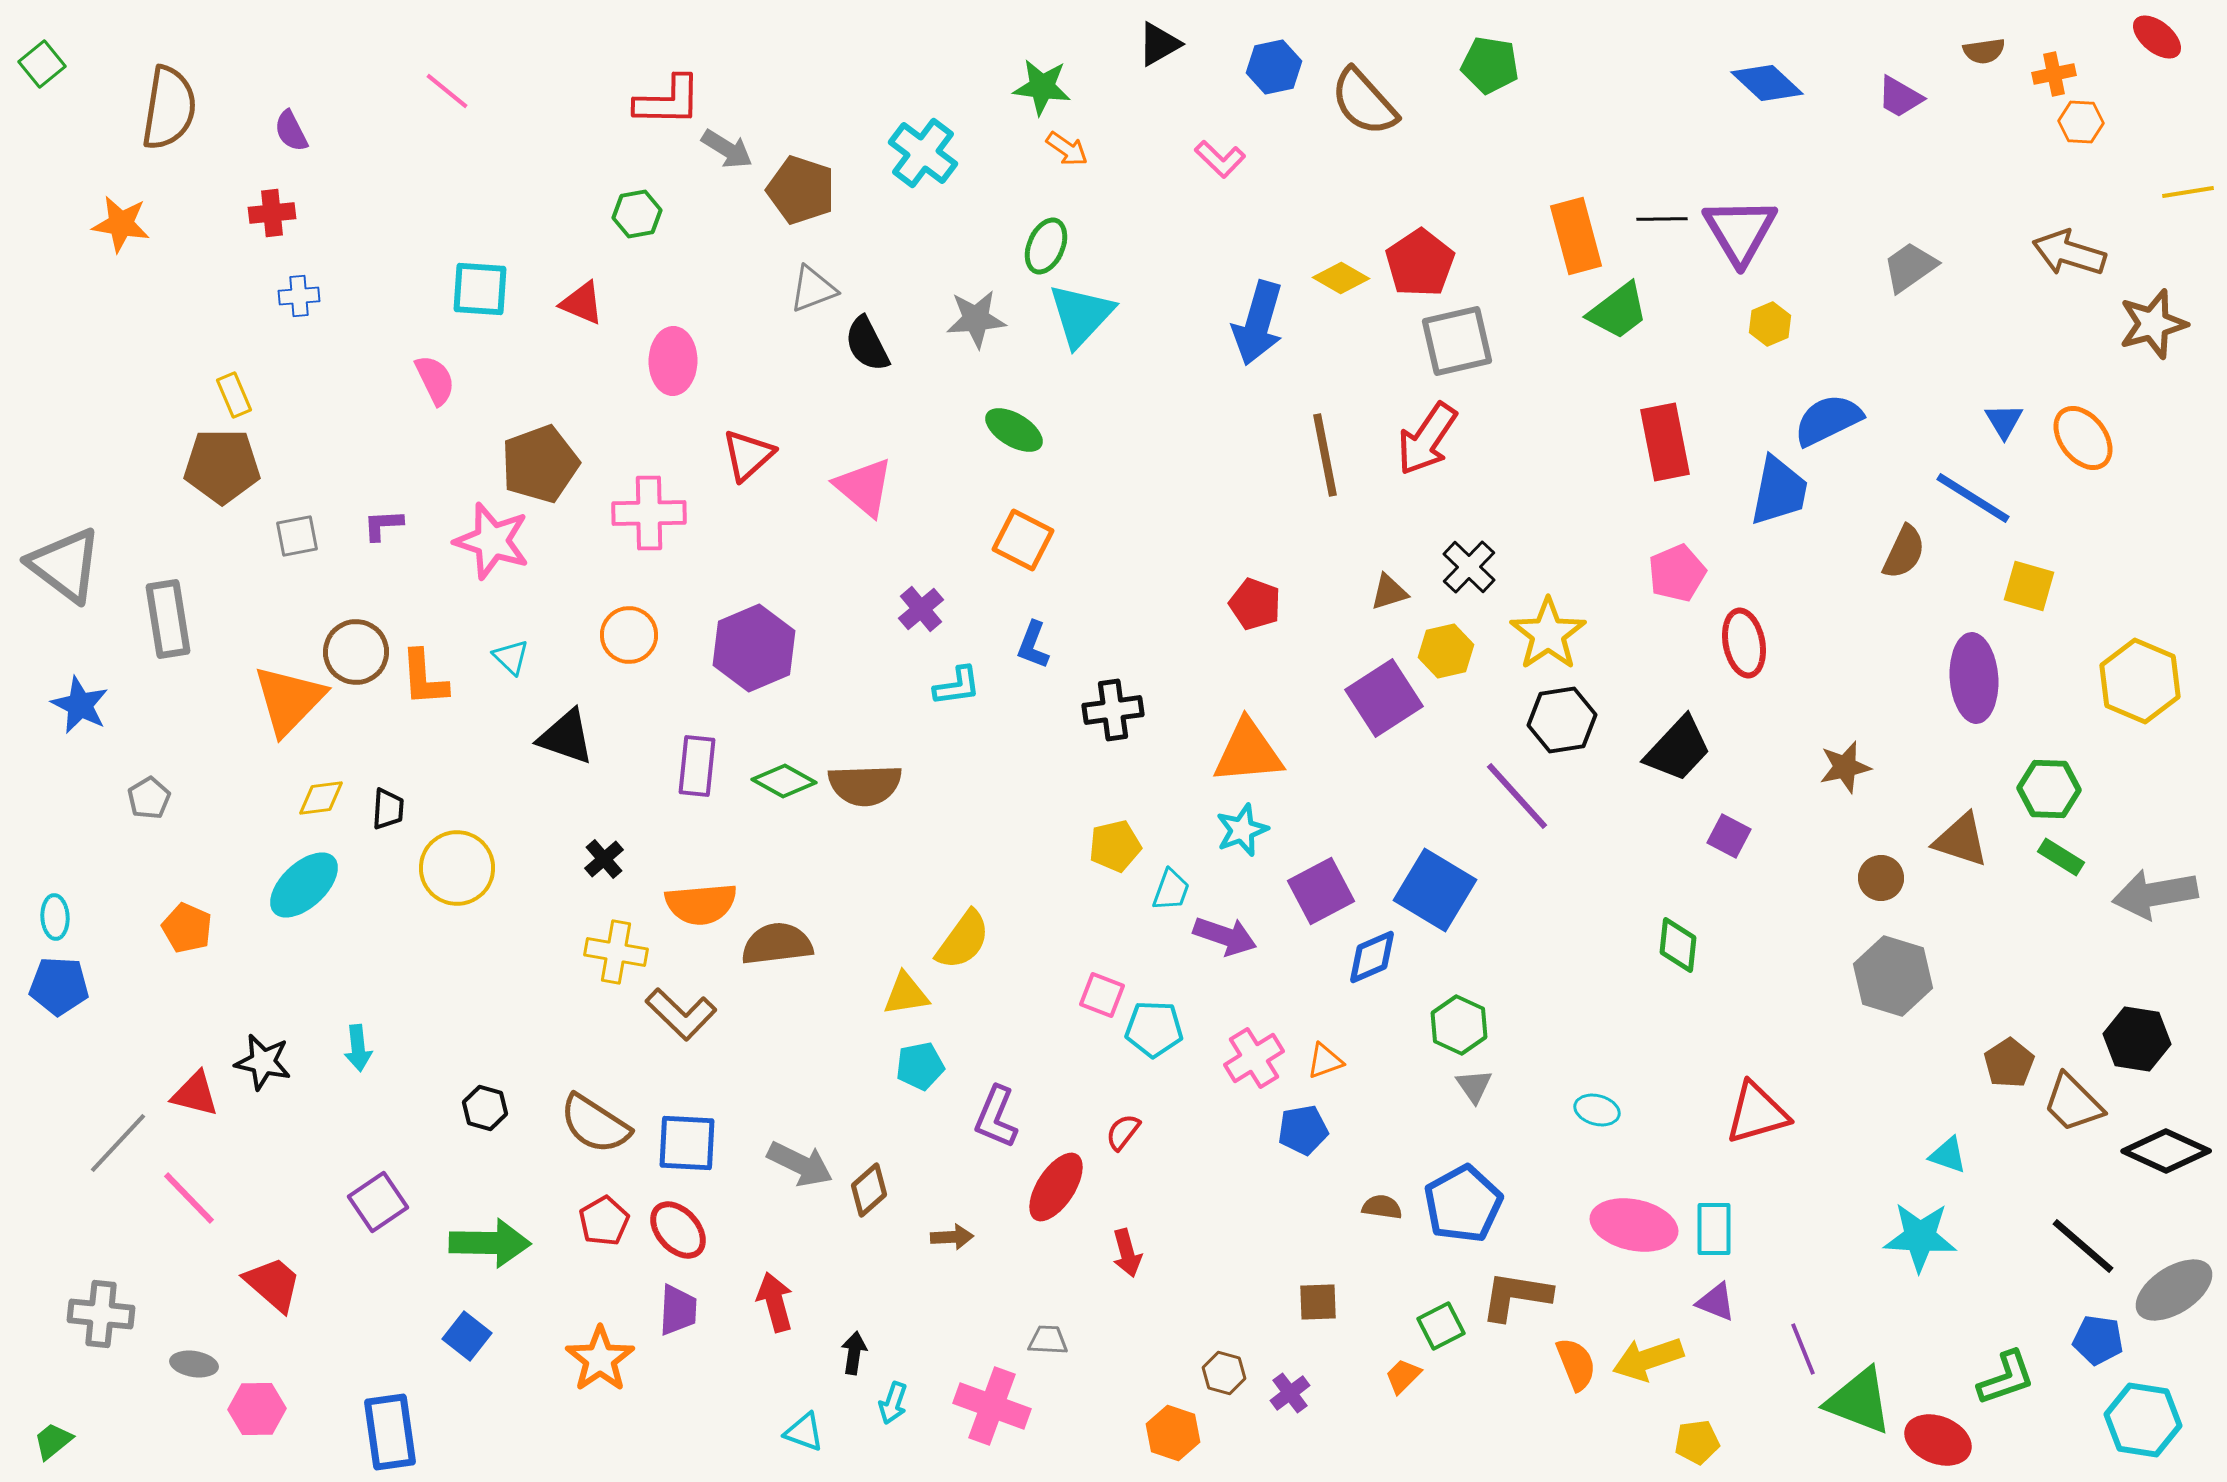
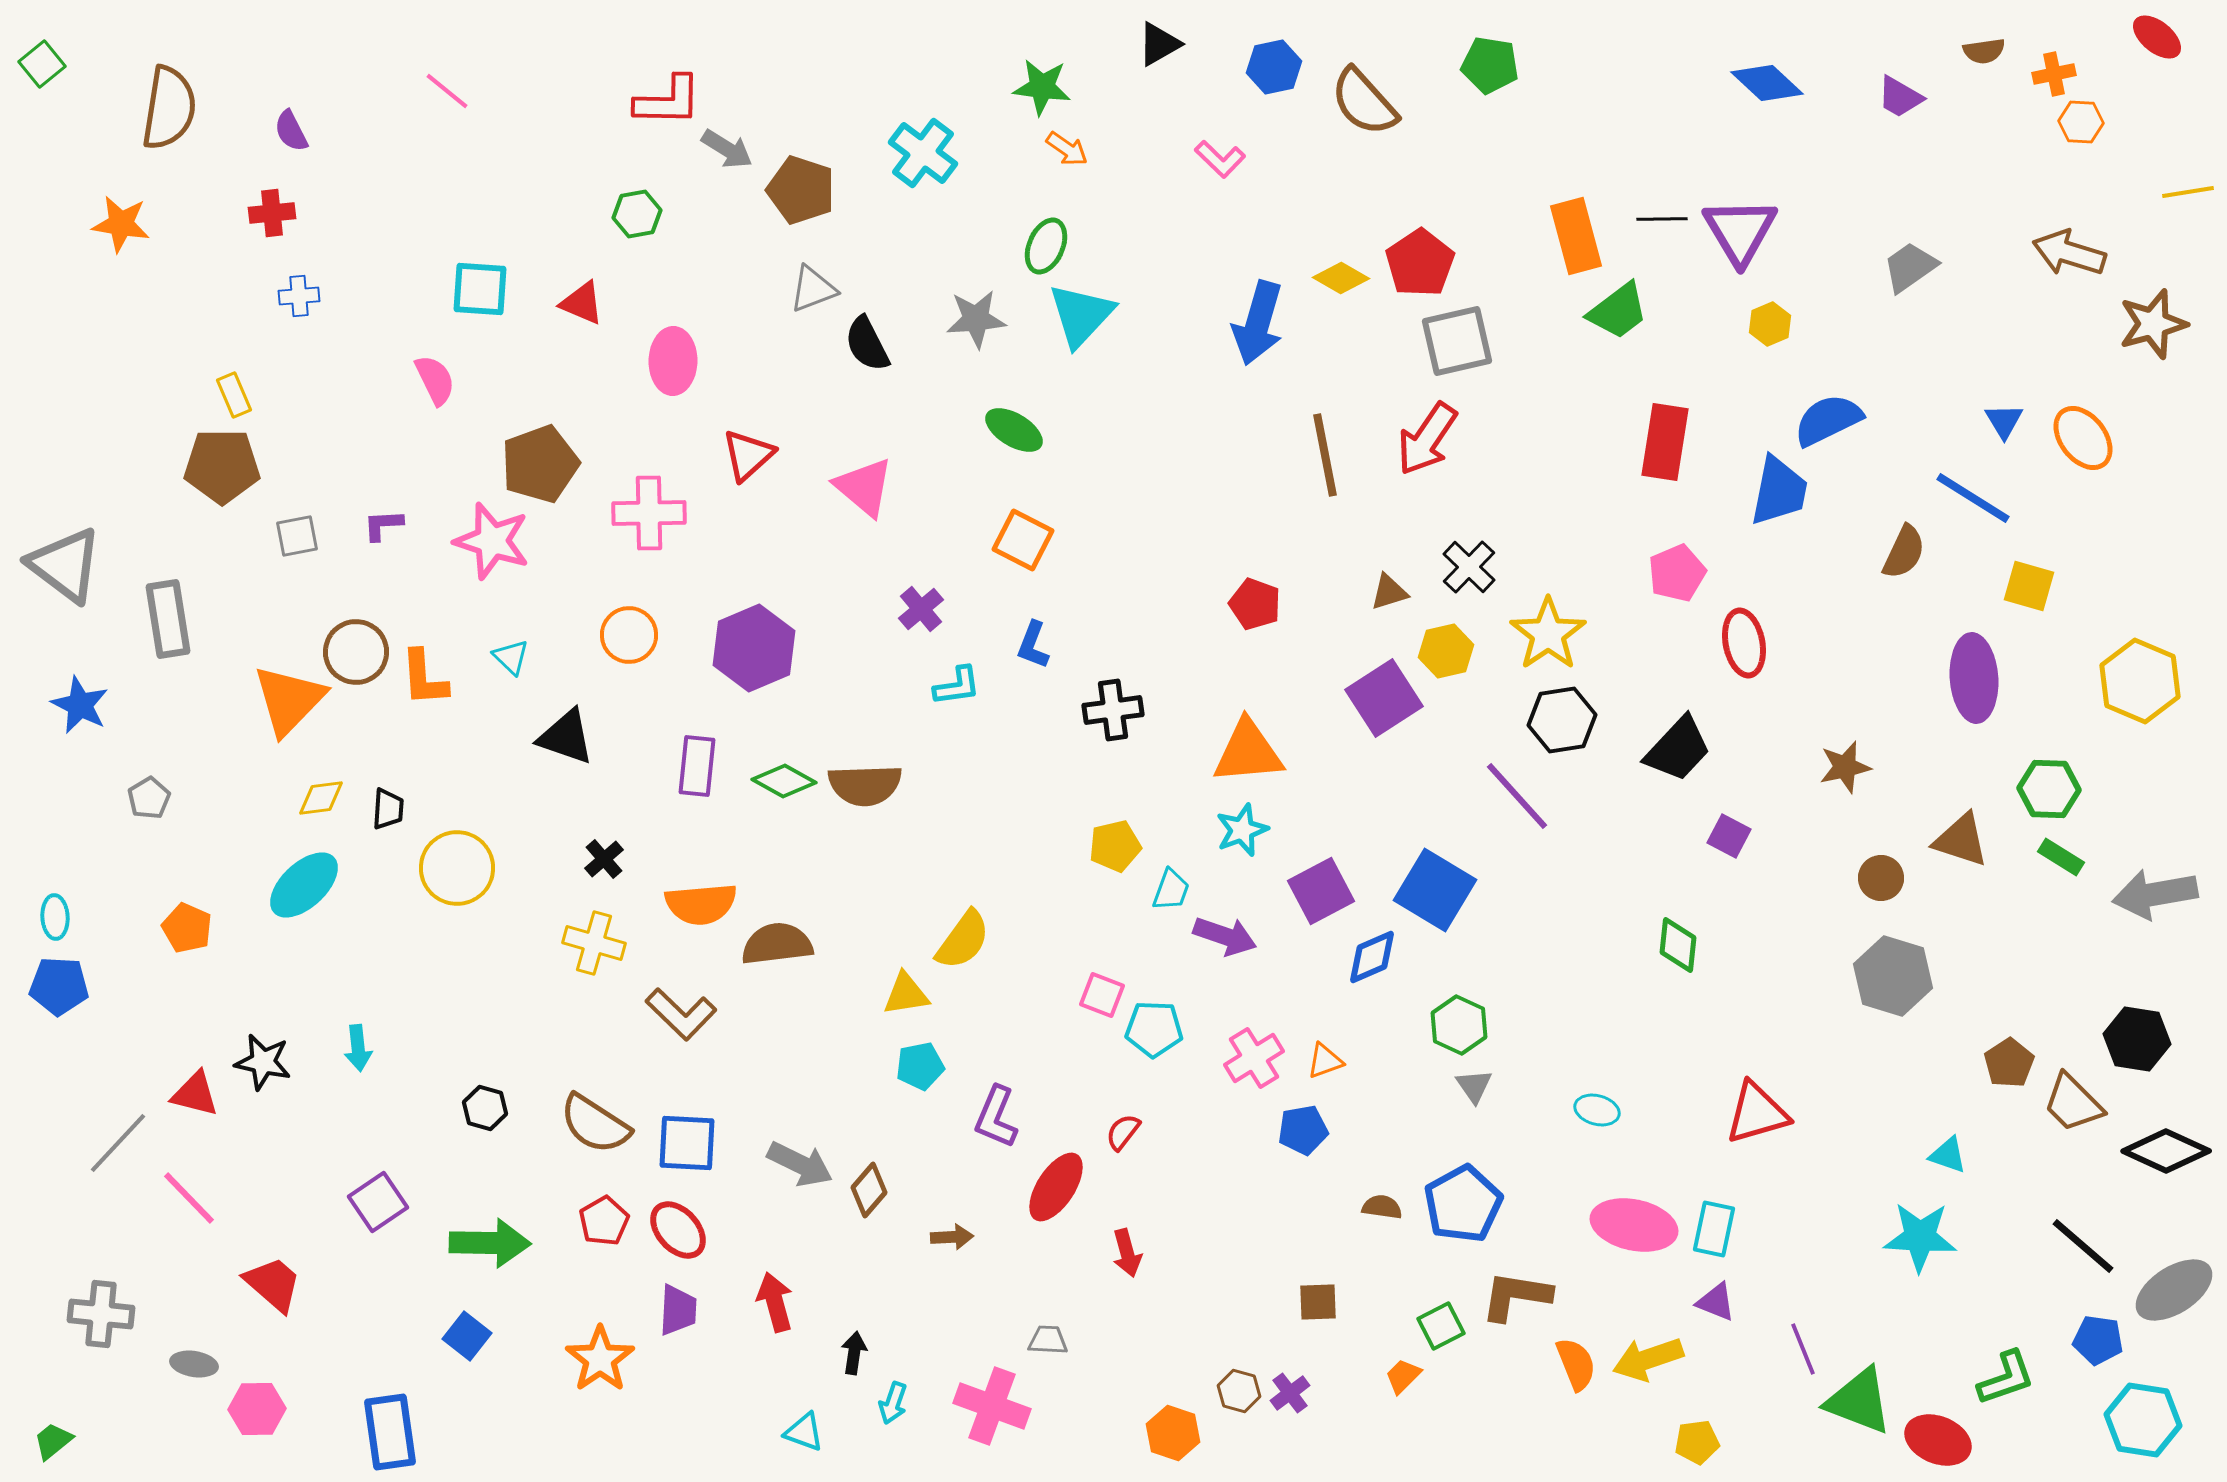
red rectangle at (1665, 442): rotated 20 degrees clockwise
yellow cross at (616, 952): moved 22 px left, 9 px up; rotated 6 degrees clockwise
brown diamond at (869, 1190): rotated 8 degrees counterclockwise
cyan rectangle at (1714, 1229): rotated 12 degrees clockwise
brown hexagon at (1224, 1373): moved 15 px right, 18 px down
